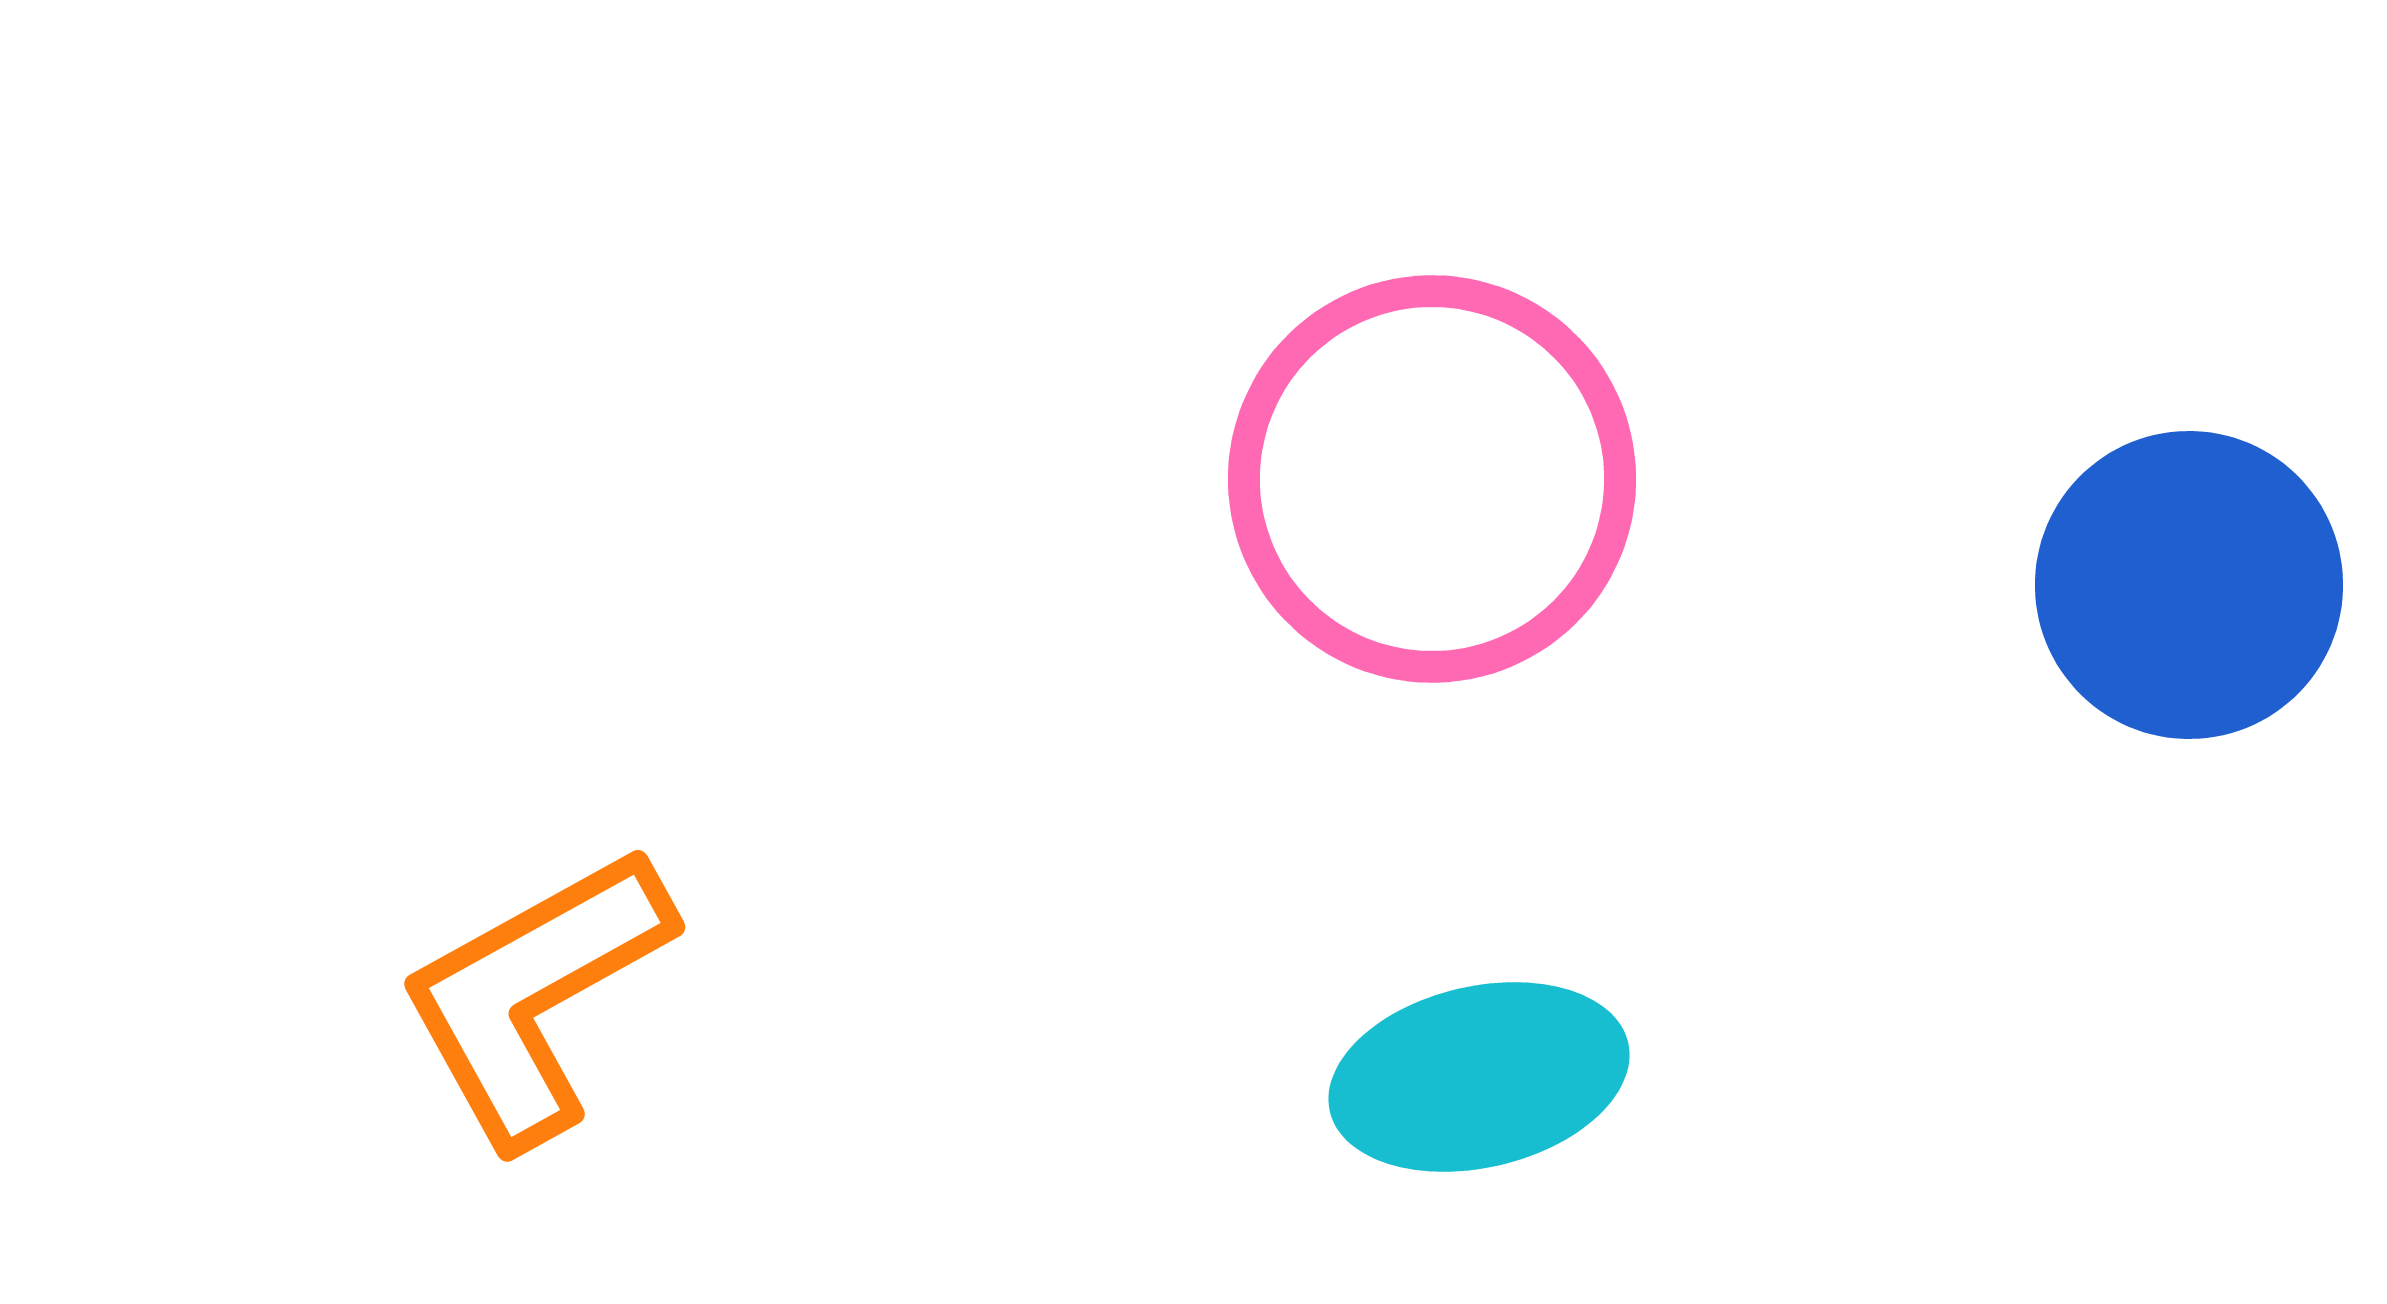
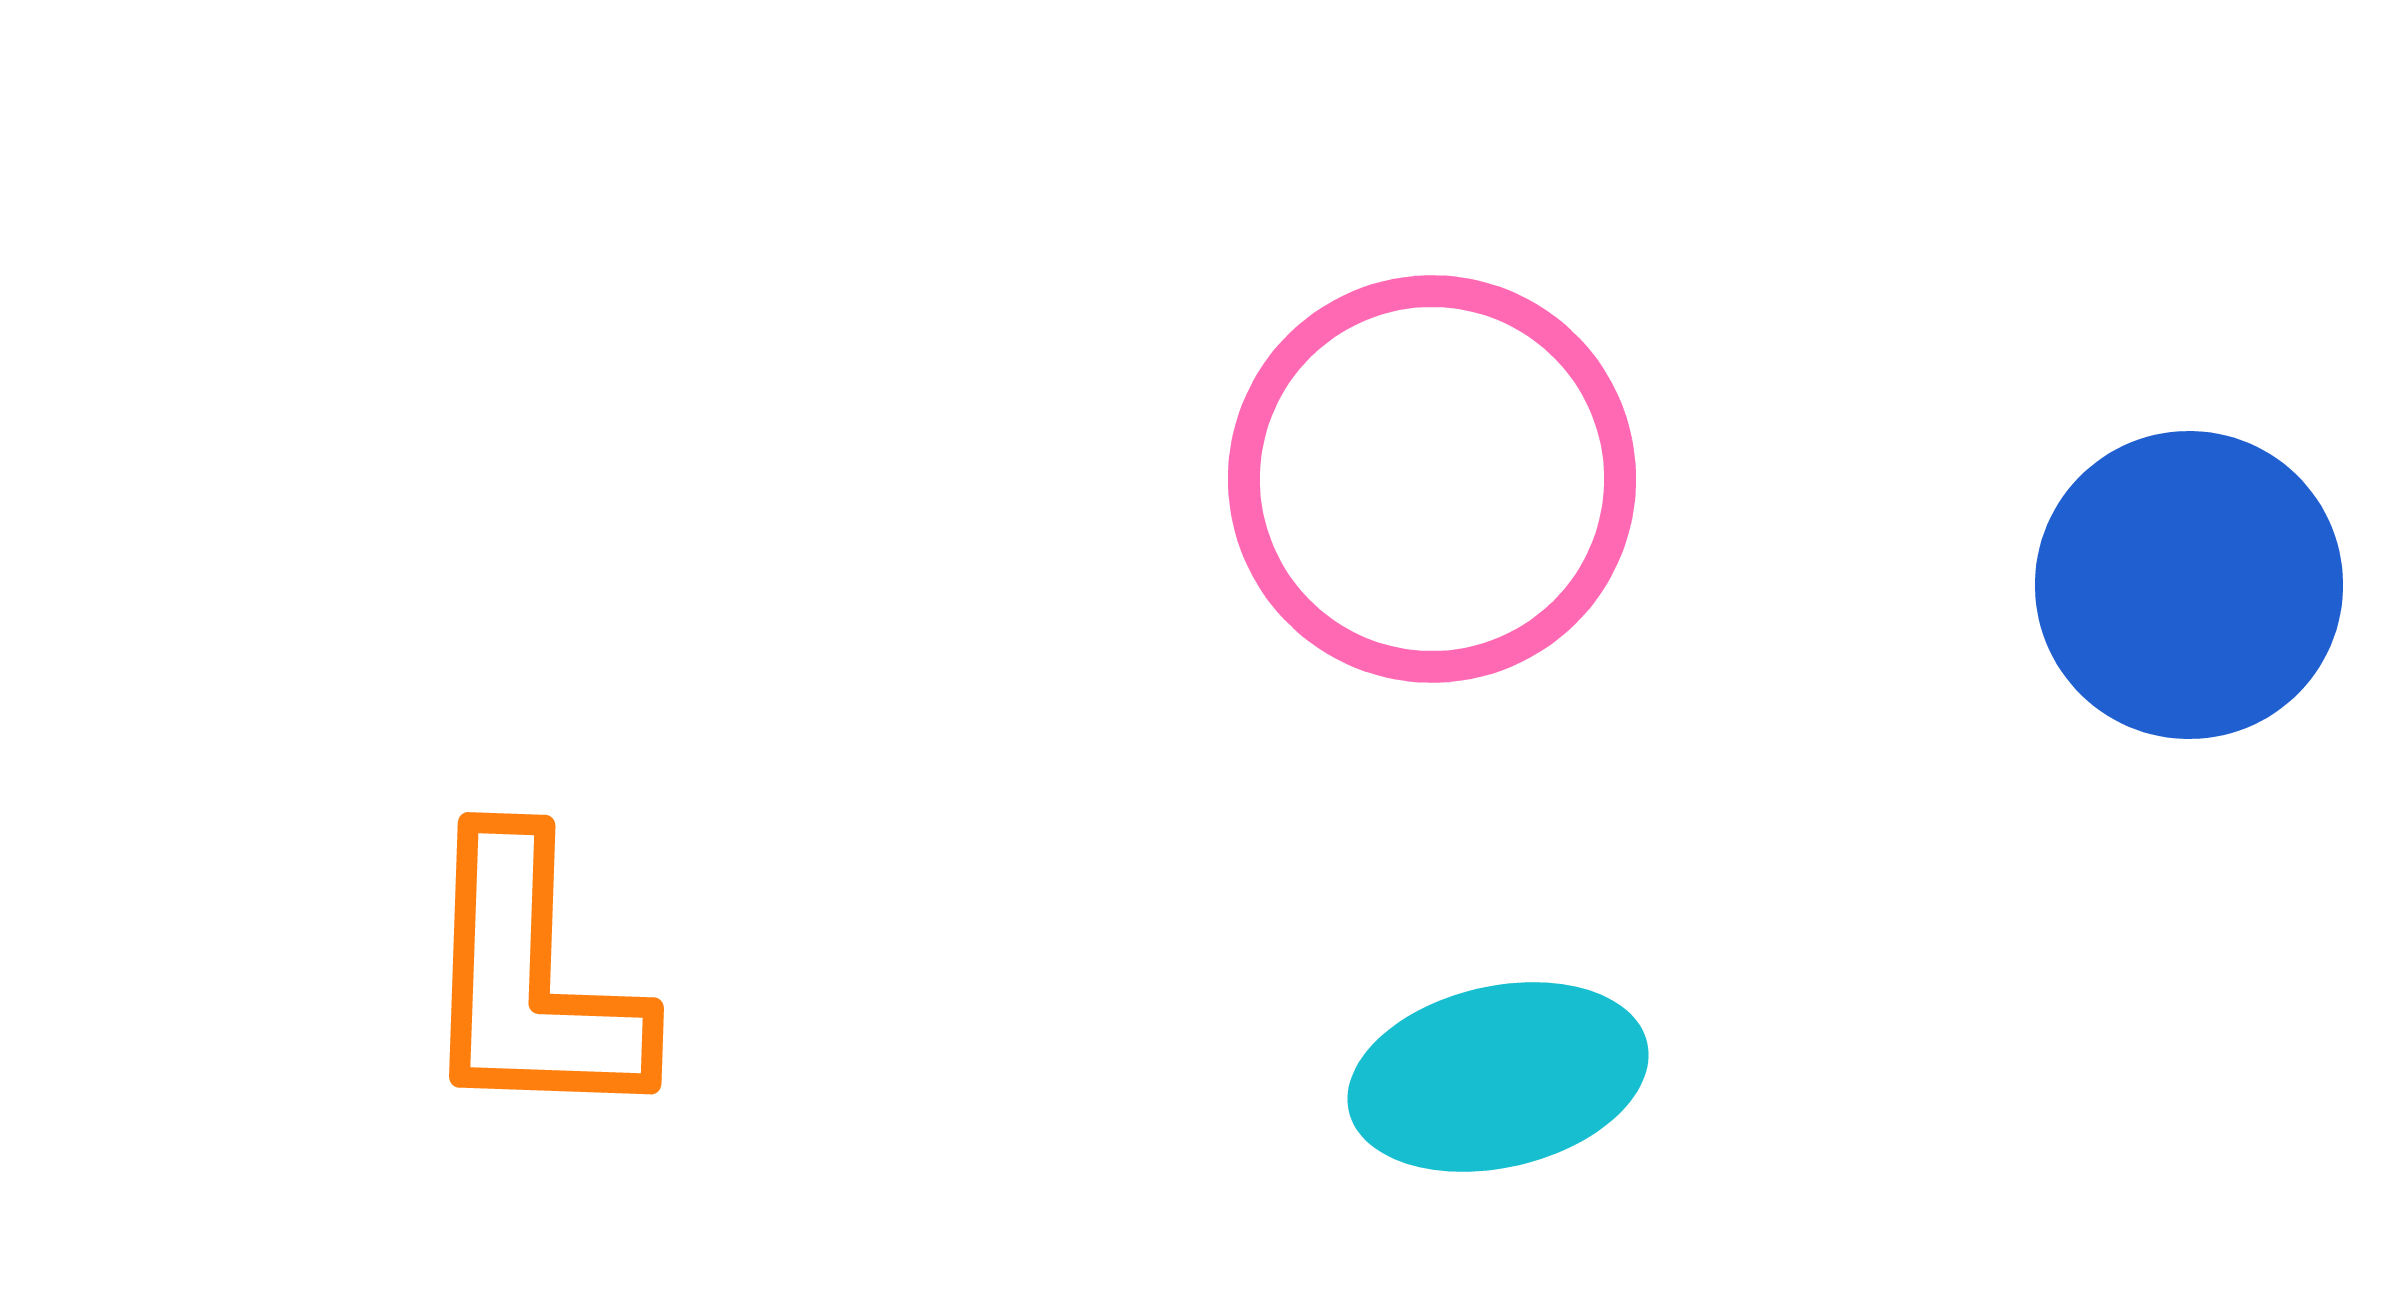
orange L-shape: moved 4 px left, 15 px up; rotated 59 degrees counterclockwise
cyan ellipse: moved 19 px right
